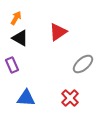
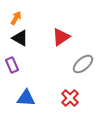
red triangle: moved 3 px right, 5 px down
